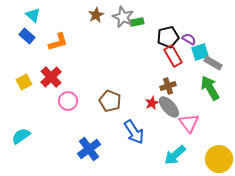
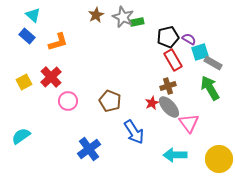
red rectangle: moved 4 px down
cyan arrow: rotated 40 degrees clockwise
